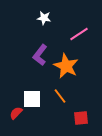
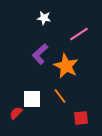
purple L-shape: moved 1 px up; rotated 10 degrees clockwise
